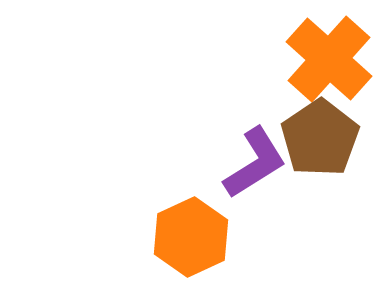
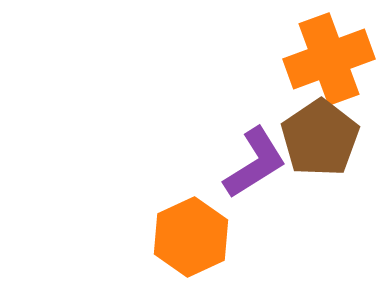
orange cross: rotated 28 degrees clockwise
